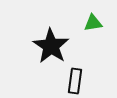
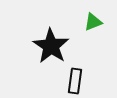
green triangle: moved 1 px up; rotated 12 degrees counterclockwise
